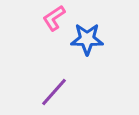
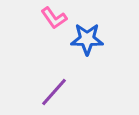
pink L-shape: rotated 92 degrees counterclockwise
